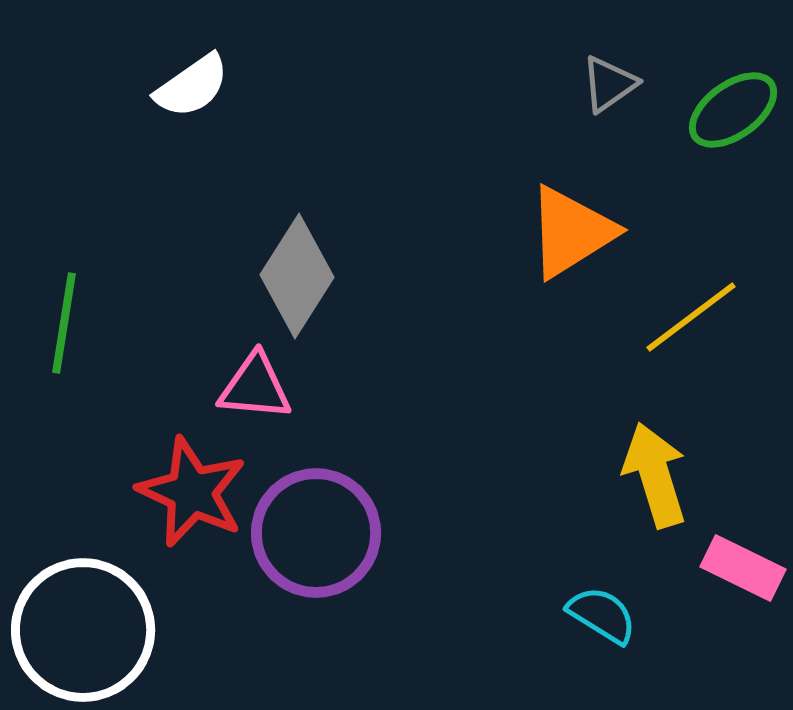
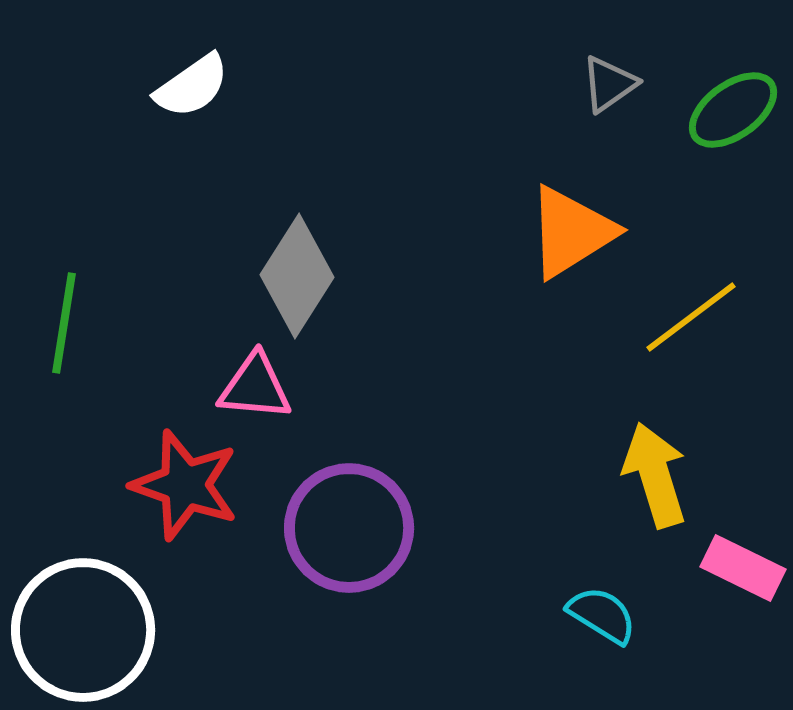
red star: moved 7 px left, 7 px up; rotated 6 degrees counterclockwise
purple circle: moved 33 px right, 5 px up
